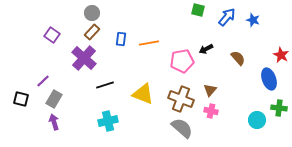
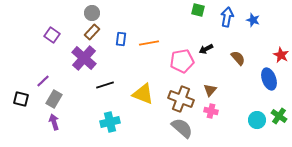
blue arrow: rotated 30 degrees counterclockwise
green cross: moved 8 px down; rotated 28 degrees clockwise
cyan cross: moved 2 px right, 1 px down
